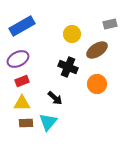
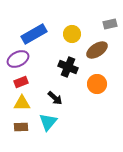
blue rectangle: moved 12 px right, 8 px down
red rectangle: moved 1 px left, 1 px down
brown rectangle: moved 5 px left, 4 px down
